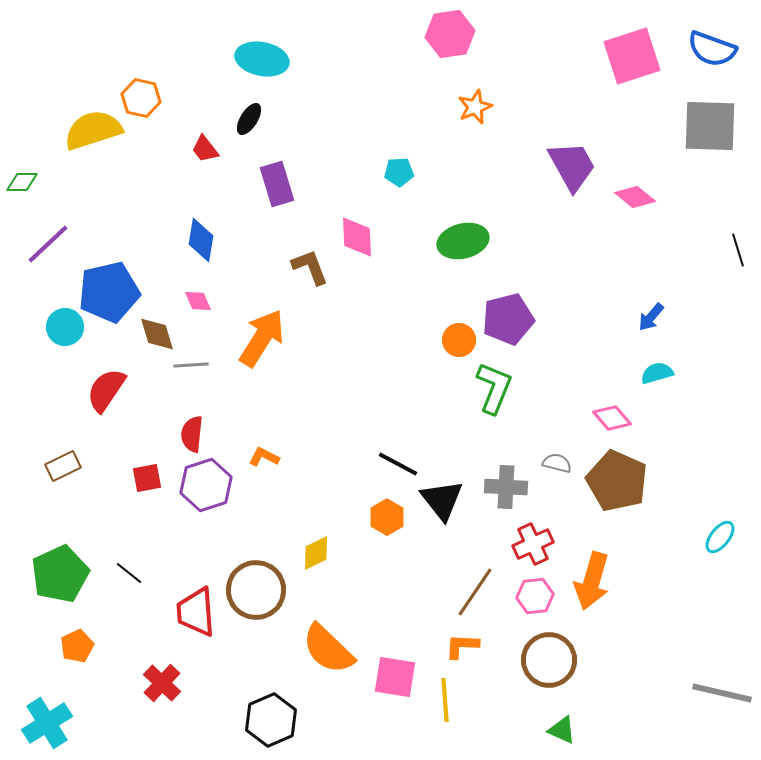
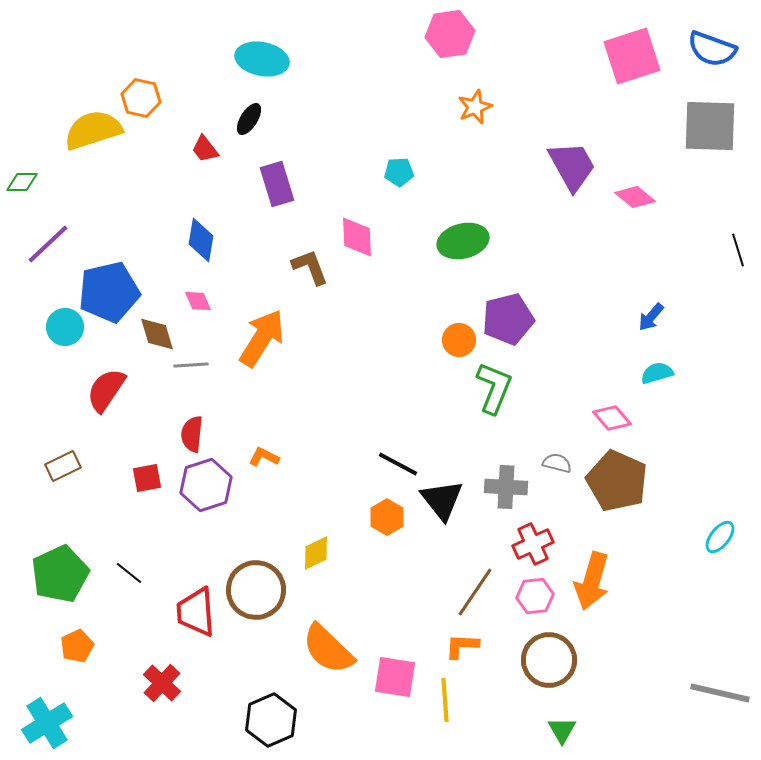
gray line at (722, 693): moved 2 px left
green triangle at (562, 730): rotated 36 degrees clockwise
